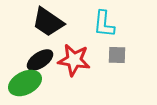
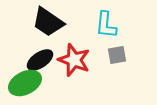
cyan L-shape: moved 2 px right, 1 px down
gray square: rotated 12 degrees counterclockwise
red star: rotated 12 degrees clockwise
